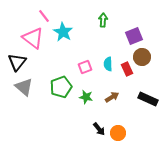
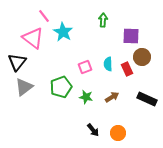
purple square: moved 3 px left; rotated 24 degrees clockwise
gray triangle: rotated 42 degrees clockwise
black rectangle: moved 1 px left
black arrow: moved 6 px left, 1 px down
